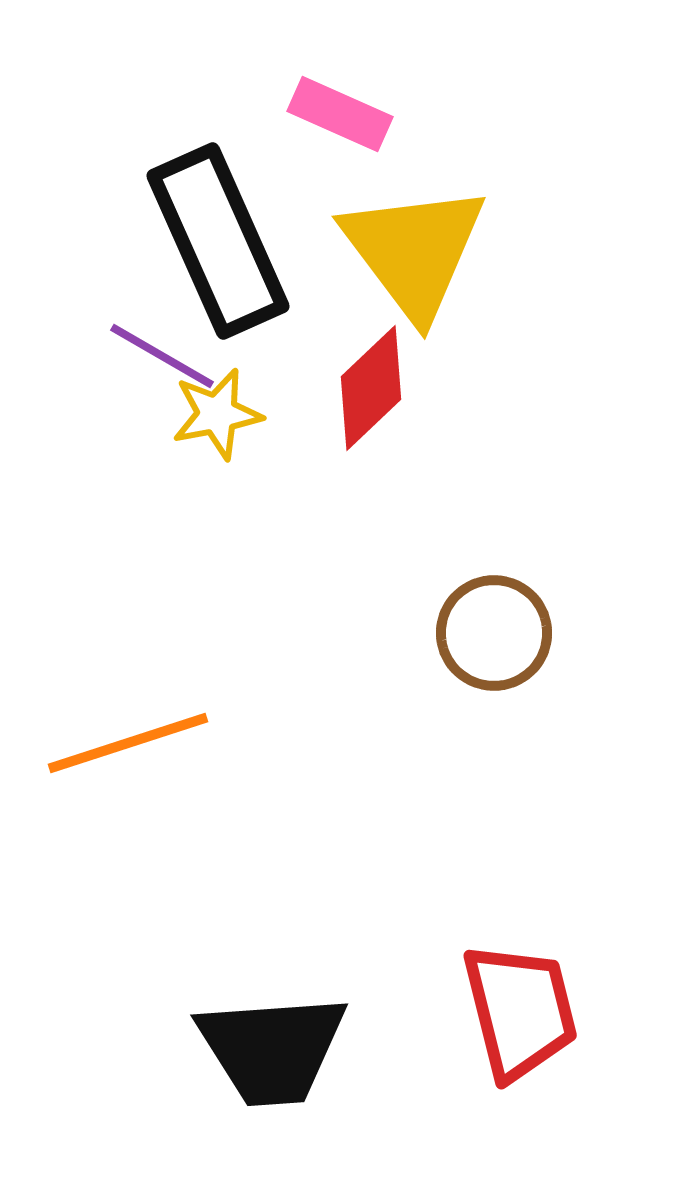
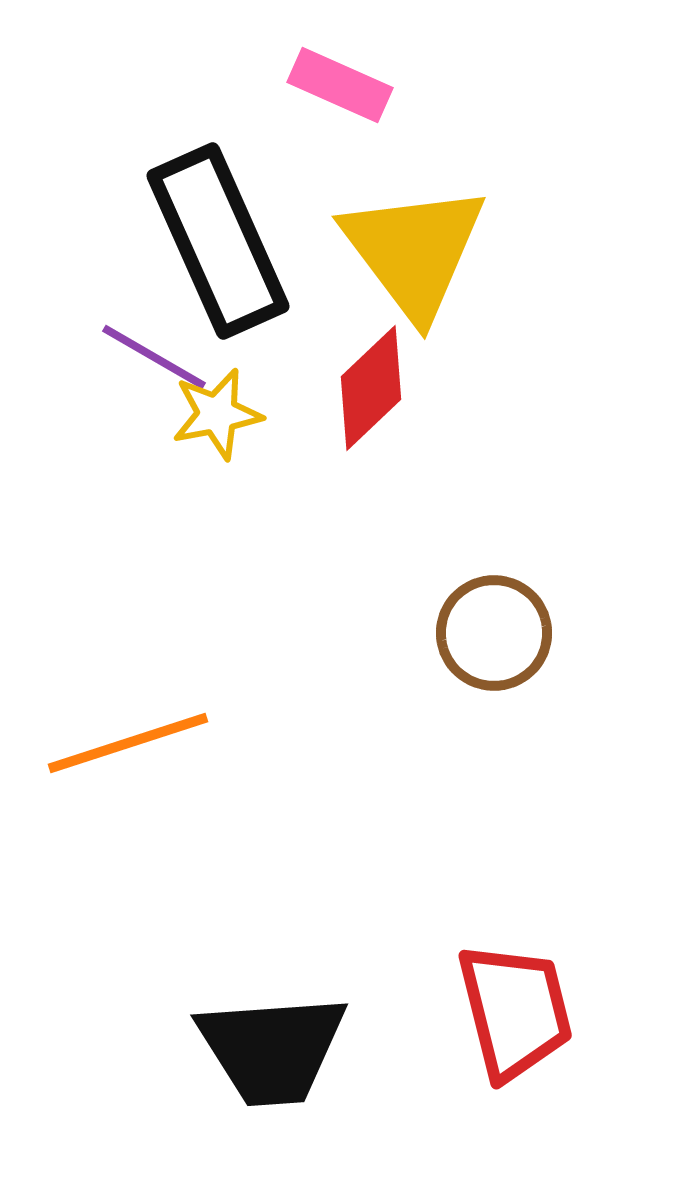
pink rectangle: moved 29 px up
purple line: moved 8 px left, 1 px down
red trapezoid: moved 5 px left
